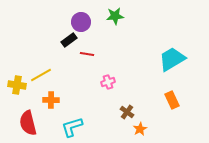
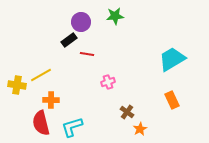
red semicircle: moved 13 px right
